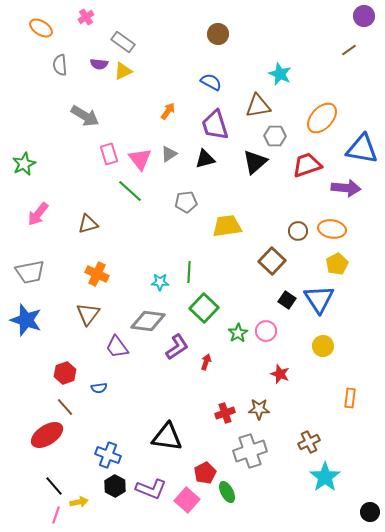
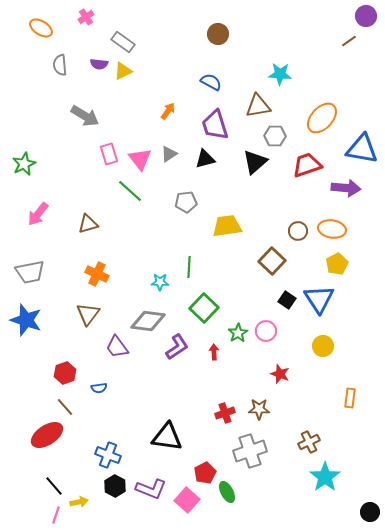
purple circle at (364, 16): moved 2 px right
brown line at (349, 50): moved 9 px up
cyan star at (280, 74): rotated 20 degrees counterclockwise
green line at (189, 272): moved 5 px up
red arrow at (206, 362): moved 8 px right, 10 px up; rotated 21 degrees counterclockwise
